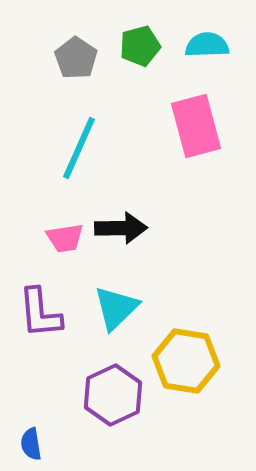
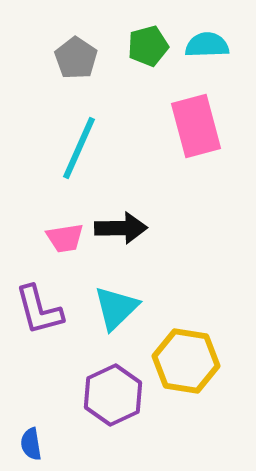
green pentagon: moved 8 px right
purple L-shape: moved 1 px left, 3 px up; rotated 10 degrees counterclockwise
